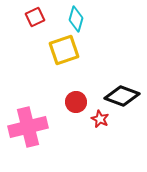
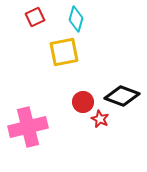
yellow square: moved 2 px down; rotated 8 degrees clockwise
red circle: moved 7 px right
